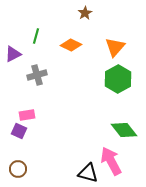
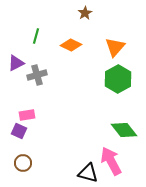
purple triangle: moved 3 px right, 9 px down
brown circle: moved 5 px right, 6 px up
